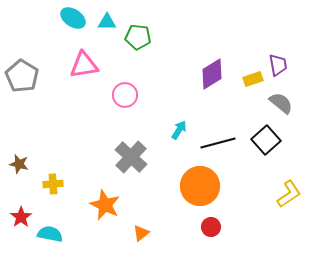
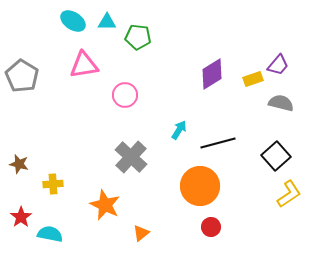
cyan ellipse: moved 3 px down
purple trapezoid: rotated 50 degrees clockwise
gray semicircle: rotated 25 degrees counterclockwise
black square: moved 10 px right, 16 px down
